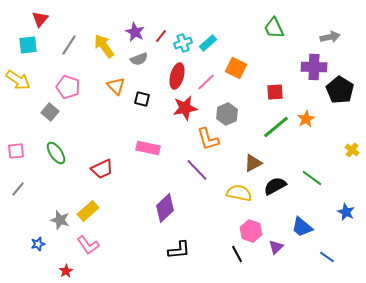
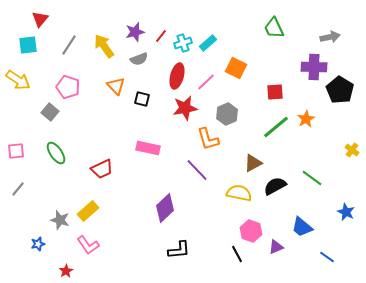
purple star at (135, 32): rotated 30 degrees clockwise
purple triangle at (276, 247): rotated 21 degrees clockwise
